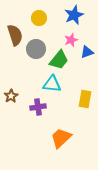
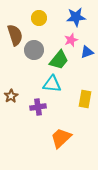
blue star: moved 2 px right, 2 px down; rotated 18 degrees clockwise
gray circle: moved 2 px left, 1 px down
